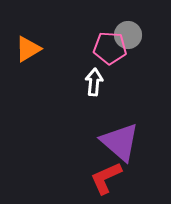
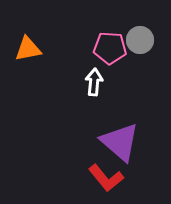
gray circle: moved 12 px right, 5 px down
orange triangle: rotated 20 degrees clockwise
red L-shape: rotated 105 degrees counterclockwise
